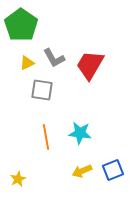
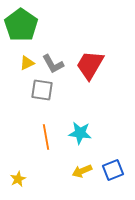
gray L-shape: moved 1 px left, 6 px down
